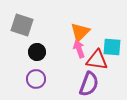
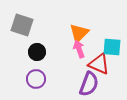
orange triangle: moved 1 px left, 1 px down
red triangle: moved 2 px right, 4 px down; rotated 15 degrees clockwise
